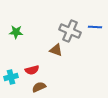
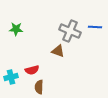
green star: moved 3 px up
brown triangle: moved 2 px right, 1 px down
brown semicircle: rotated 64 degrees counterclockwise
